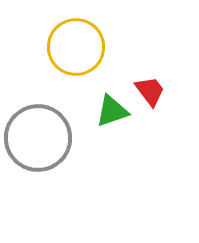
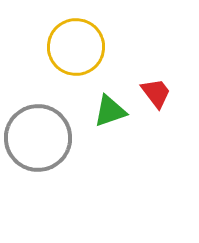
red trapezoid: moved 6 px right, 2 px down
green triangle: moved 2 px left
